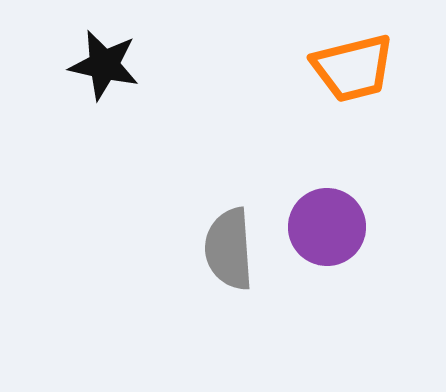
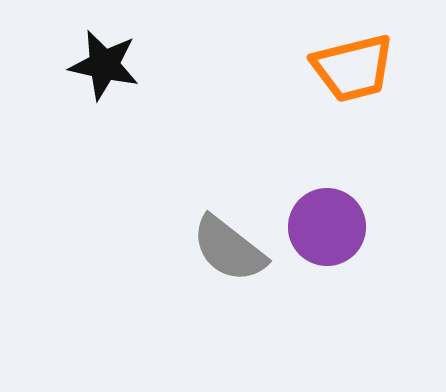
gray semicircle: rotated 48 degrees counterclockwise
